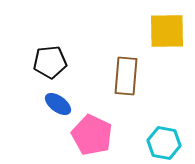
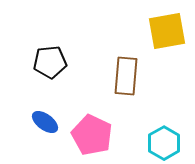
yellow square: rotated 9 degrees counterclockwise
blue ellipse: moved 13 px left, 18 px down
cyan hexagon: rotated 20 degrees clockwise
